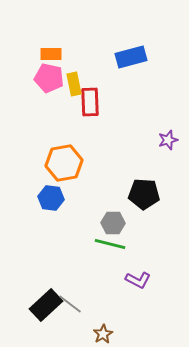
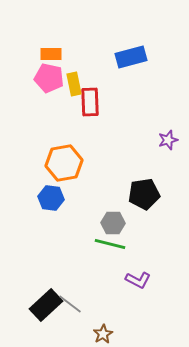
black pentagon: rotated 12 degrees counterclockwise
